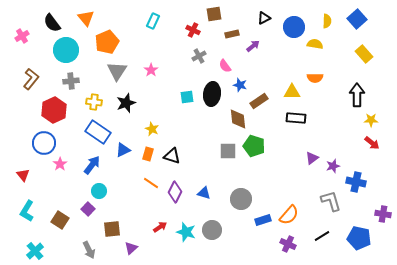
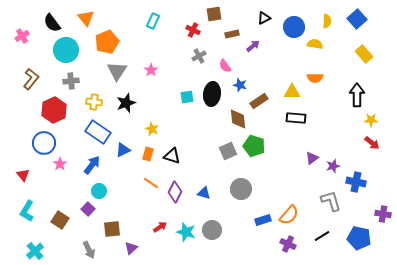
gray square at (228, 151): rotated 24 degrees counterclockwise
gray circle at (241, 199): moved 10 px up
